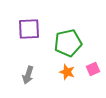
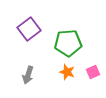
purple square: rotated 35 degrees counterclockwise
green pentagon: rotated 8 degrees clockwise
pink square: moved 3 px down
